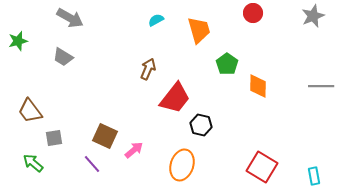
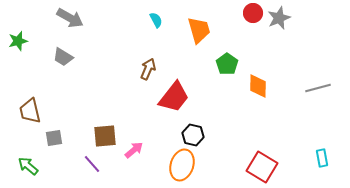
gray star: moved 34 px left, 2 px down
cyan semicircle: rotated 91 degrees clockwise
gray line: moved 3 px left, 2 px down; rotated 15 degrees counterclockwise
red trapezoid: moved 1 px left, 1 px up
brown trapezoid: rotated 24 degrees clockwise
black hexagon: moved 8 px left, 10 px down
brown square: rotated 30 degrees counterclockwise
green arrow: moved 5 px left, 3 px down
cyan rectangle: moved 8 px right, 18 px up
